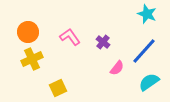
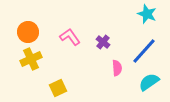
yellow cross: moved 1 px left
pink semicircle: rotated 42 degrees counterclockwise
